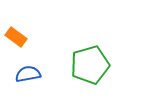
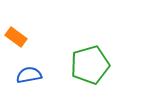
blue semicircle: moved 1 px right, 1 px down
